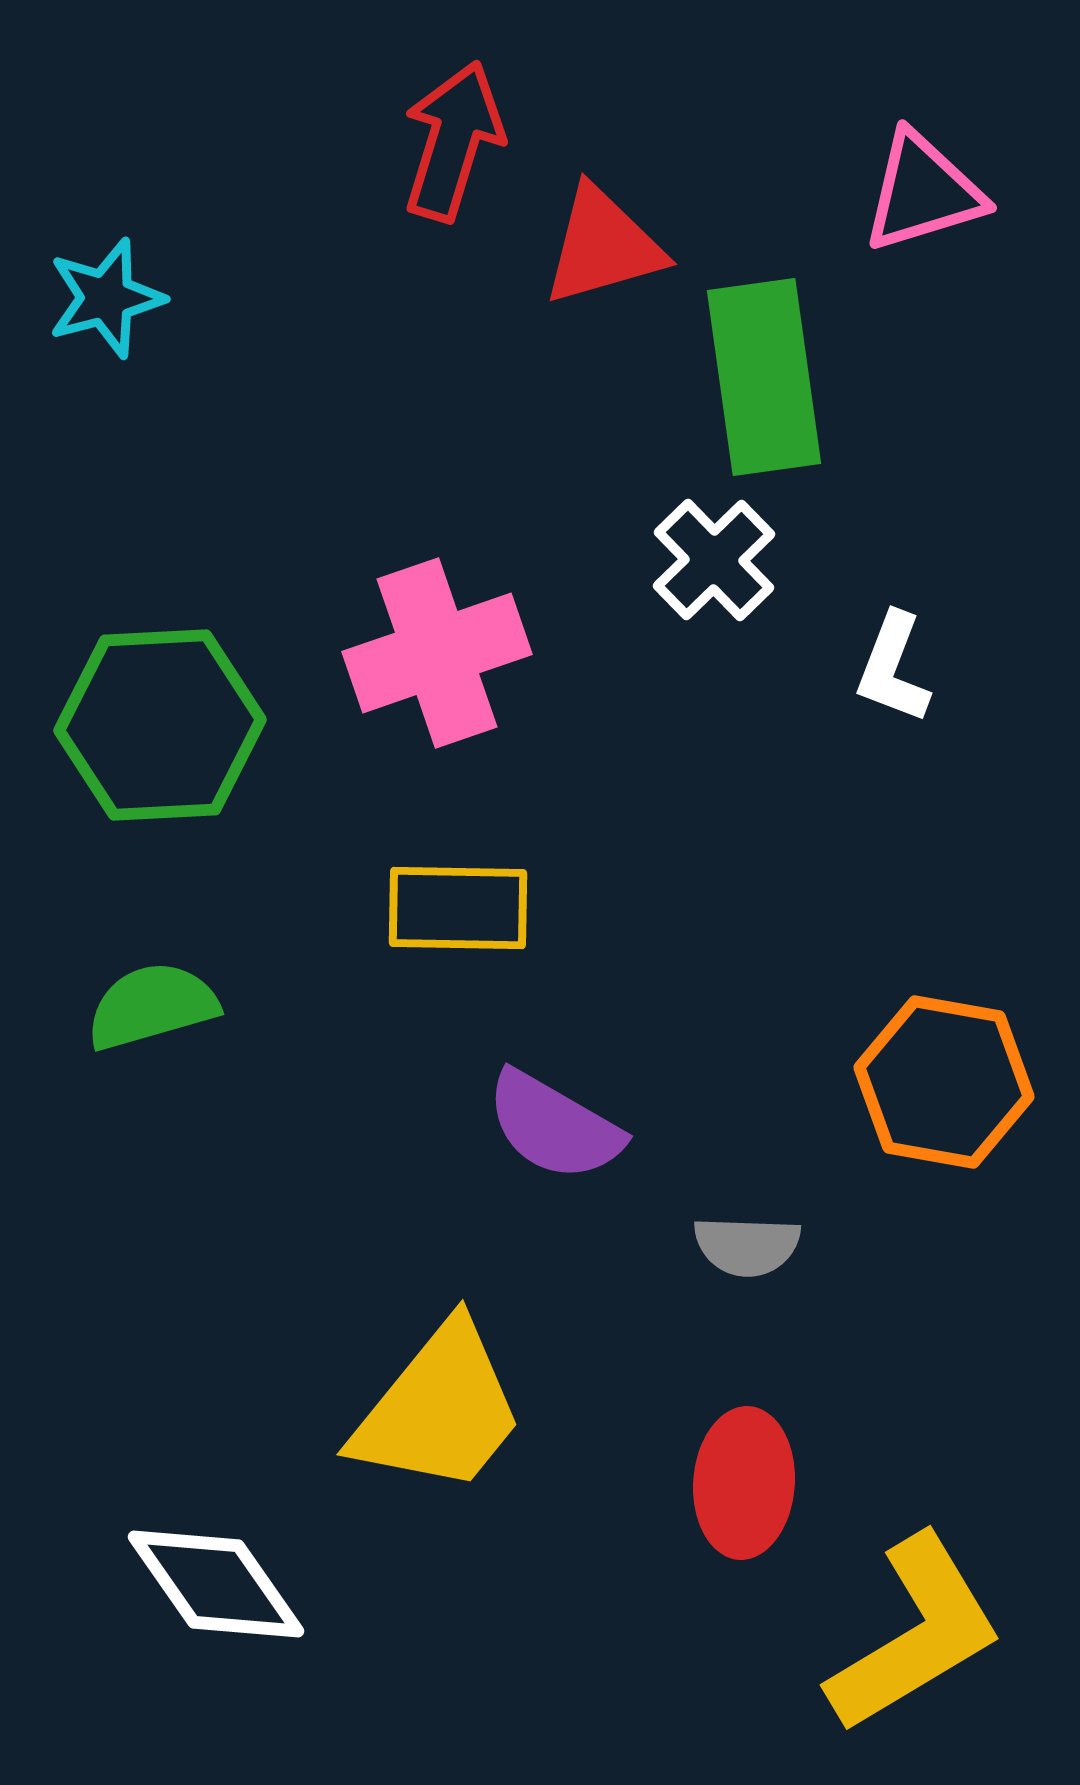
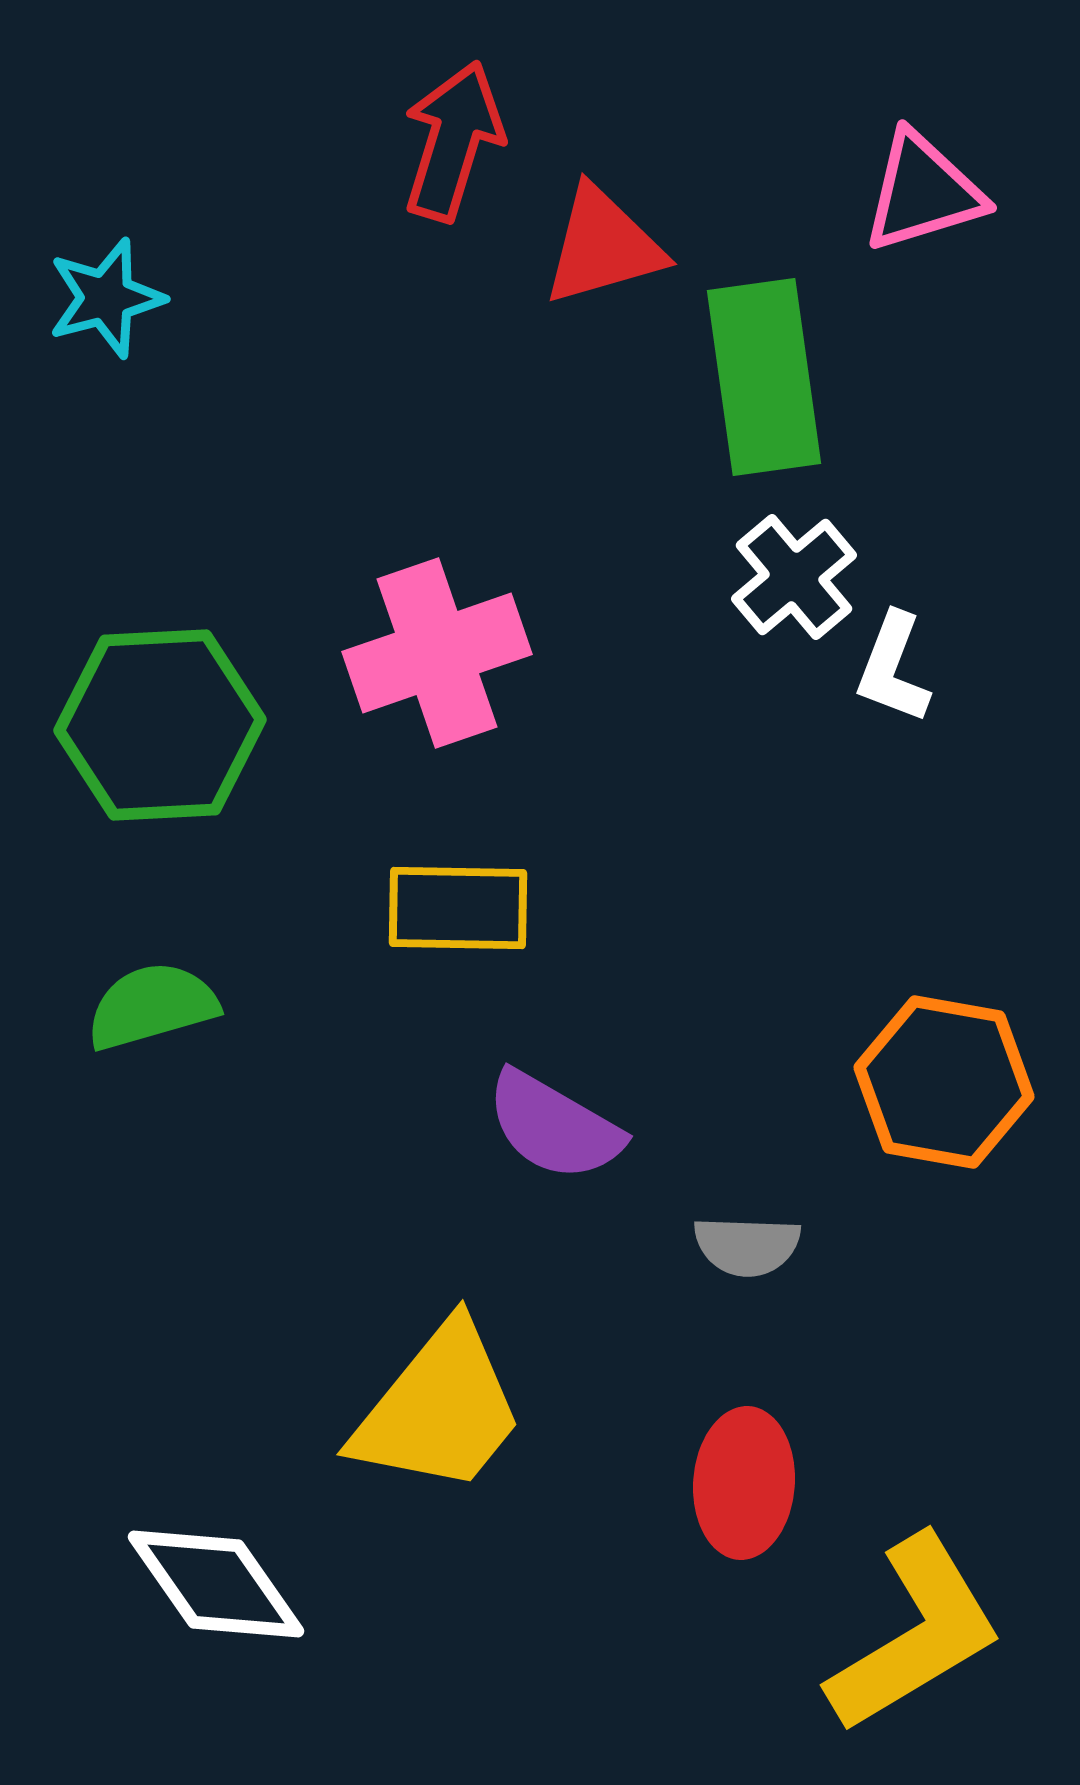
white cross: moved 80 px right, 17 px down; rotated 4 degrees clockwise
